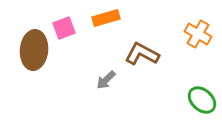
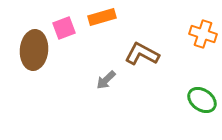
orange rectangle: moved 4 px left, 1 px up
orange cross: moved 5 px right; rotated 12 degrees counterclockwise
green ellipse: rotated 8 degrees counterclockwise
